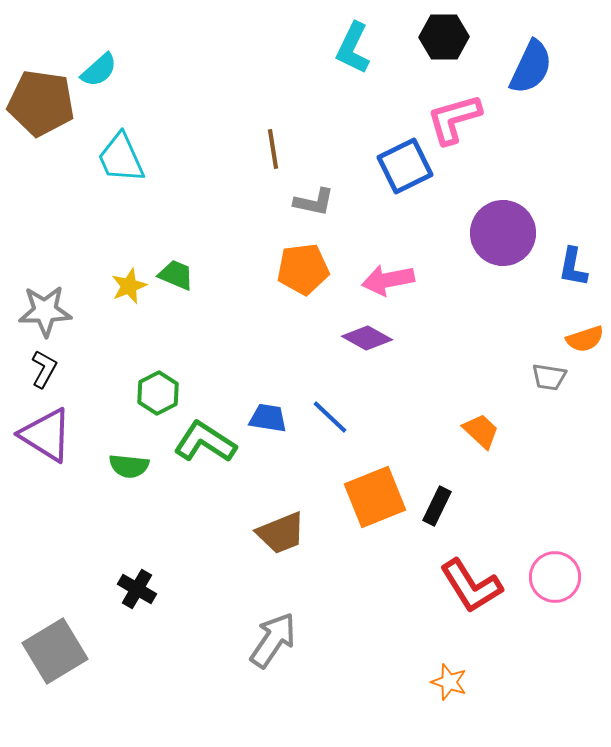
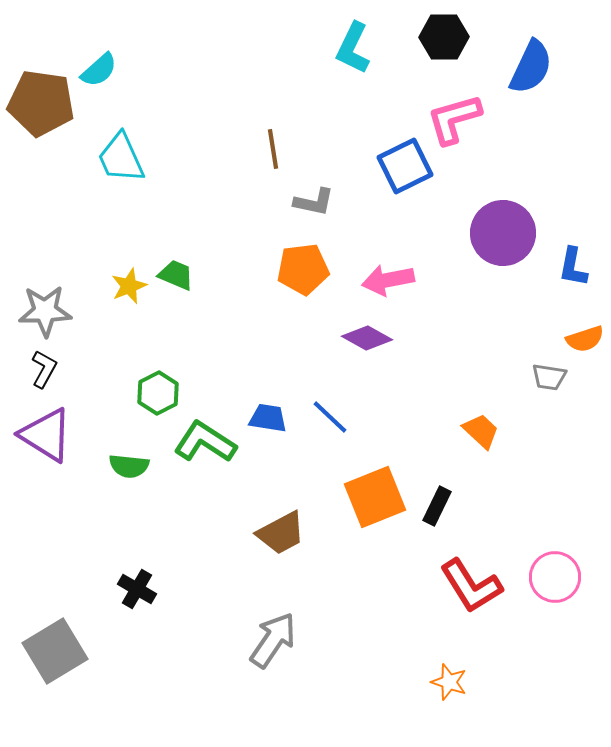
brown trapezoid: rotated 6 degrees counterclockwise
